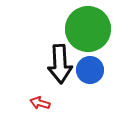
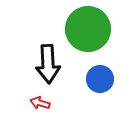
black arrow: moved 12 px left
blue circle: moved 10 px right, 9 px down
